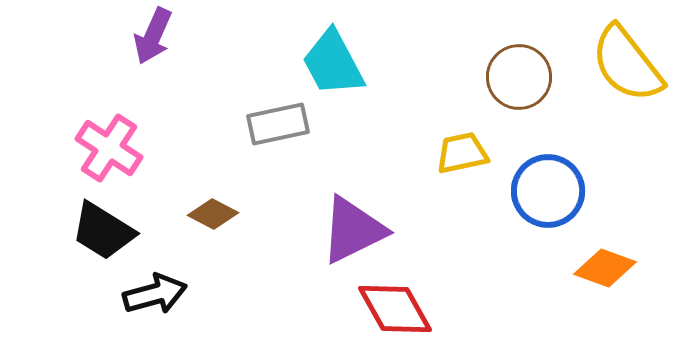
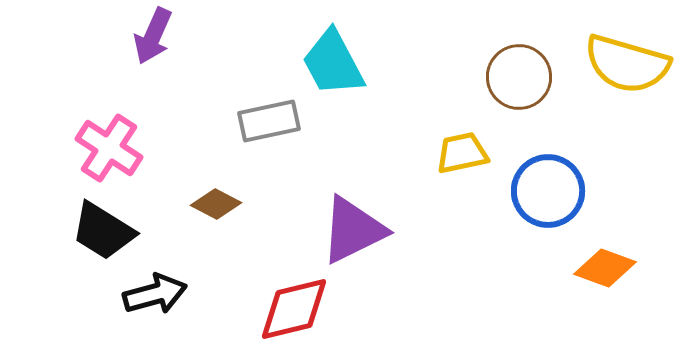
yellow semicircle: rotated 36 degrees counterclockwise
gray rectangle: moved 9 px left, 3 px up
brown diamond: moved 3 px right, 10 px up
red diamond: moved 101 px left; rotated 74 degrees counterclockwise
